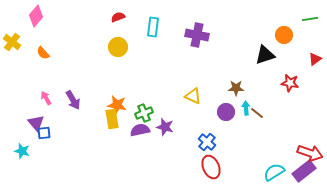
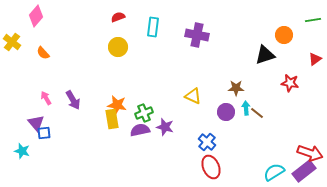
green line: moved 3 px right, 1 px down
